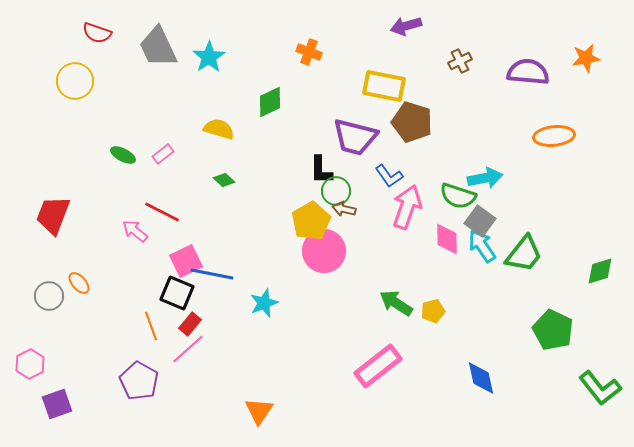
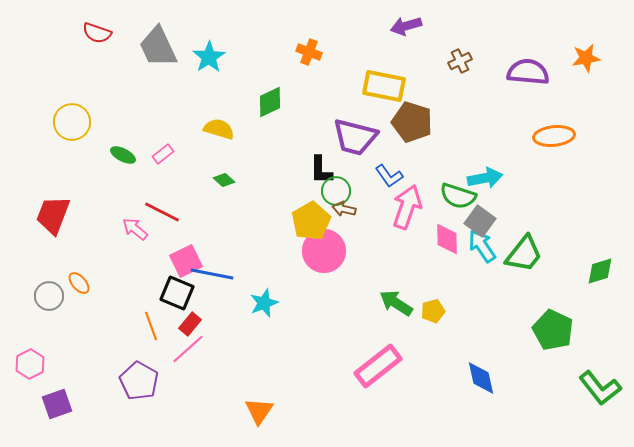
yellow circle at (75, 81): moved 3 px left, 41 px down
pink arrow at (135, 231): moved 2 px up
